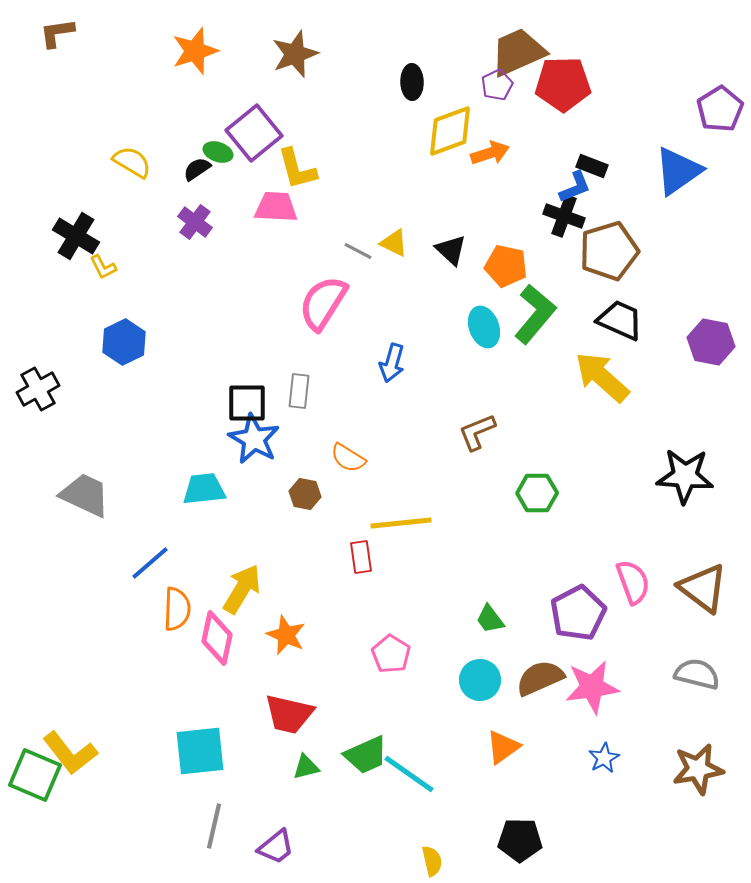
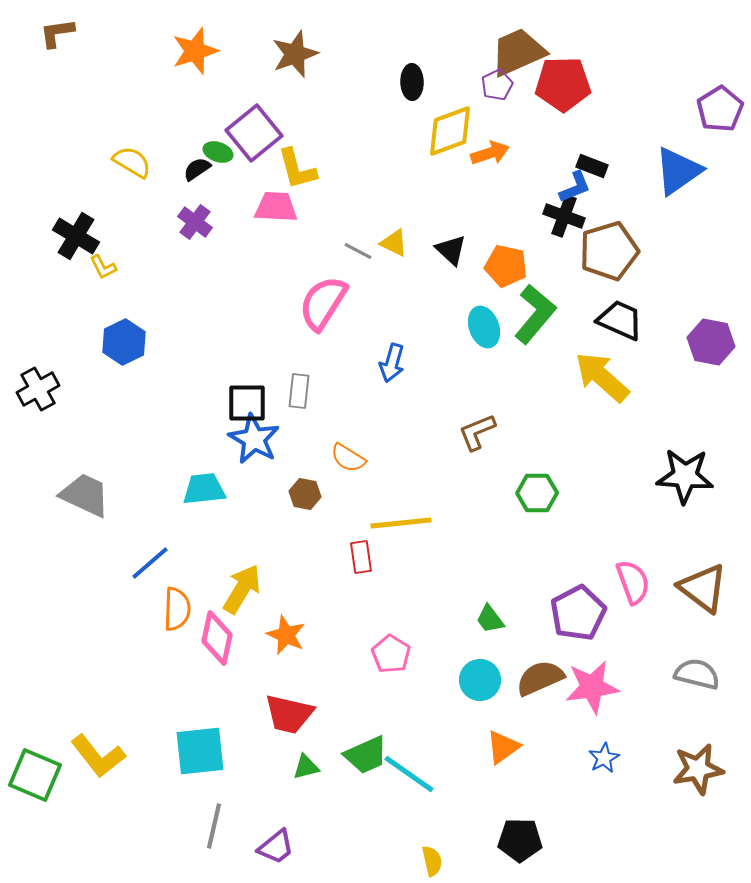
yellow L-shape at (70, 753): moved 28 px right, 3 px down
